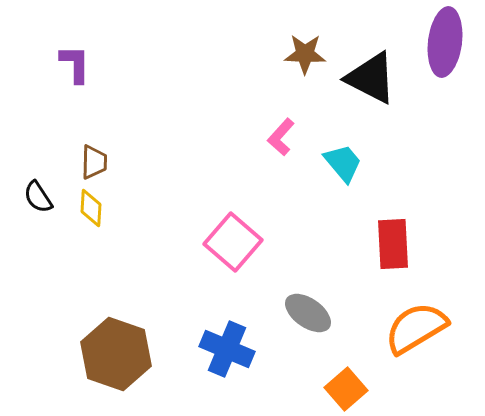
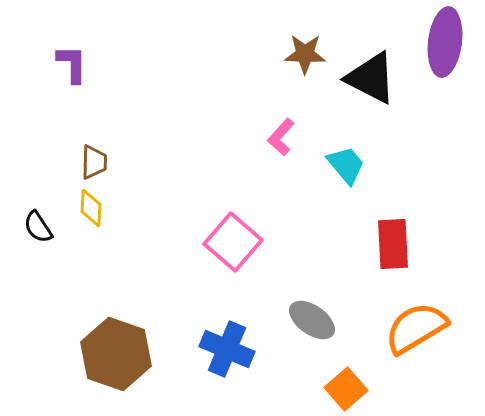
purple L-shape: moved 3 px left
cyan trapezoid: moved 3 px right, 2 px down
black semicircle: moved 30 px down
gray ellipse: moved 4 px right, 7 px down
